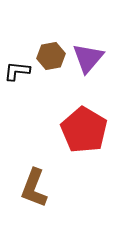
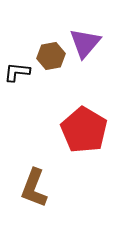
purple triangle: moved 3 px left, 15 px up
black L-shape: moved 1 px down
